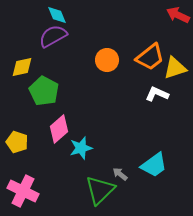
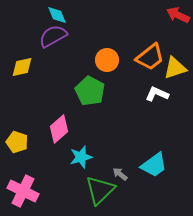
green pentagon: moved 46 px right
cyan star: moved 9 px down
